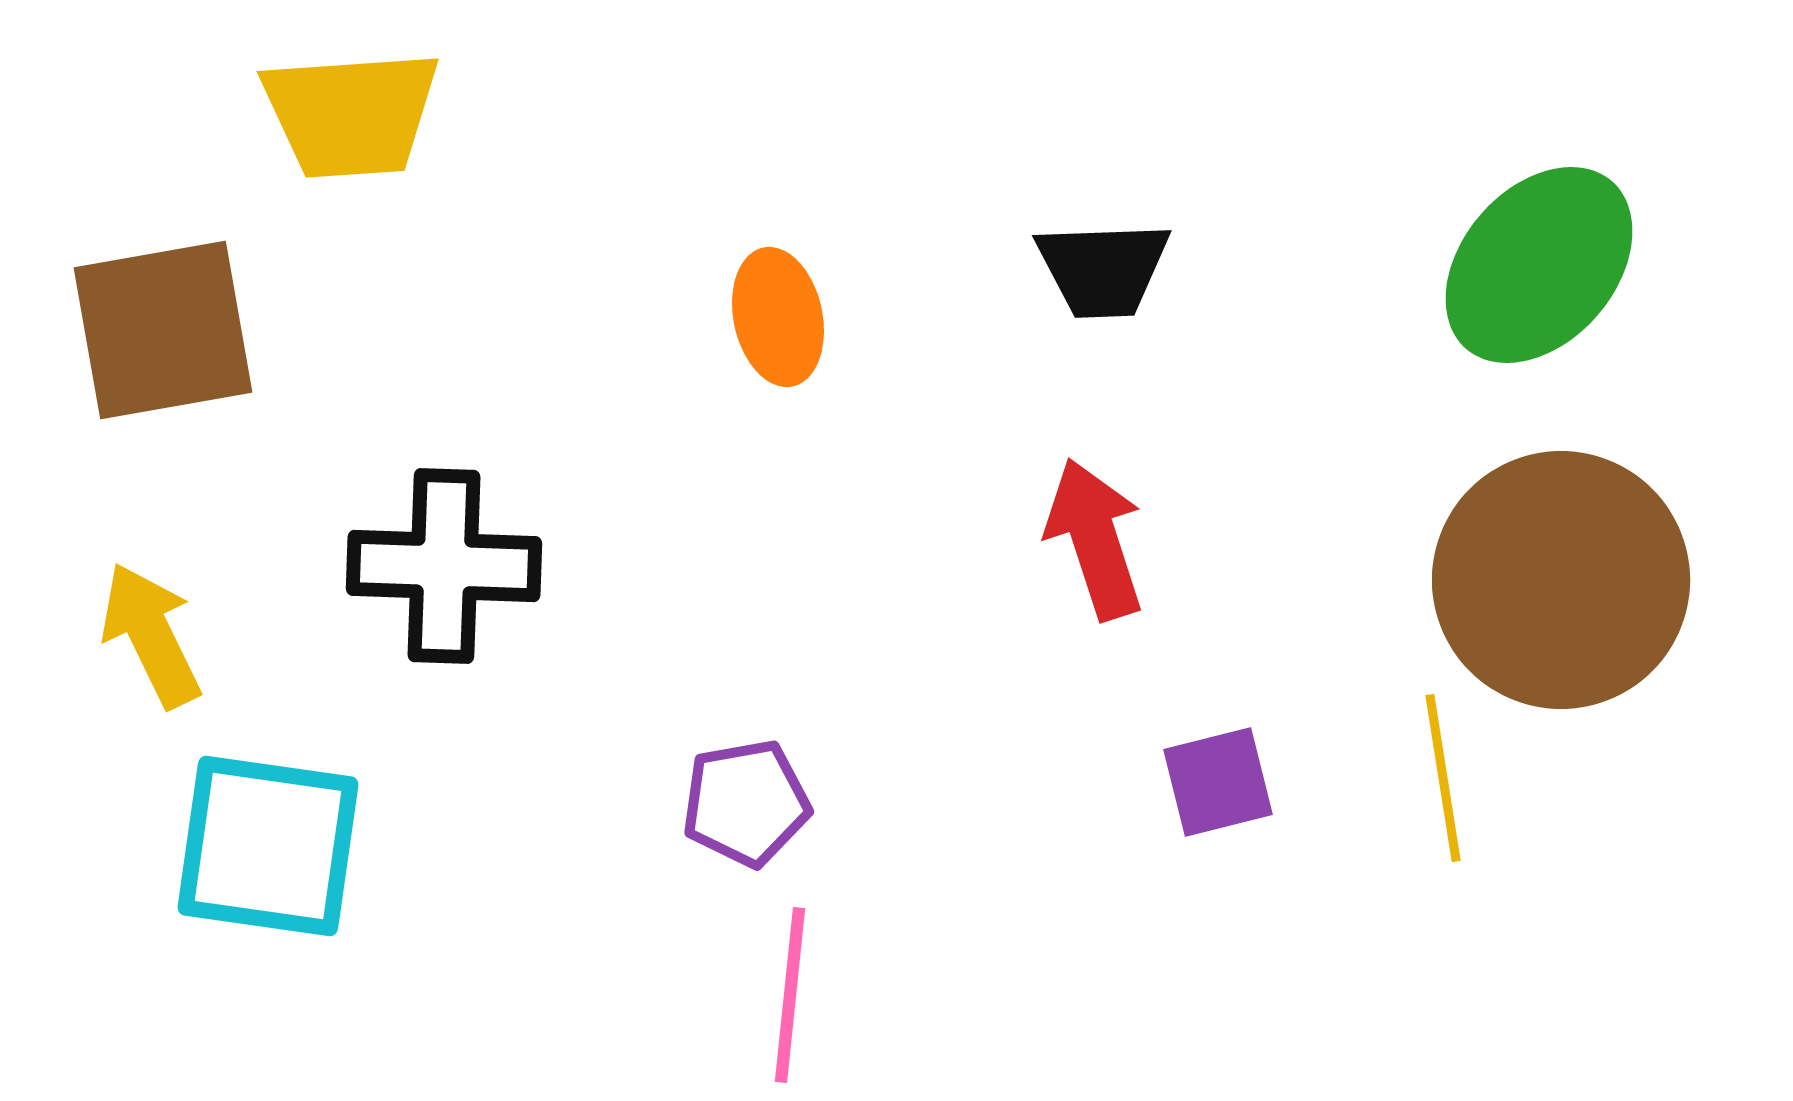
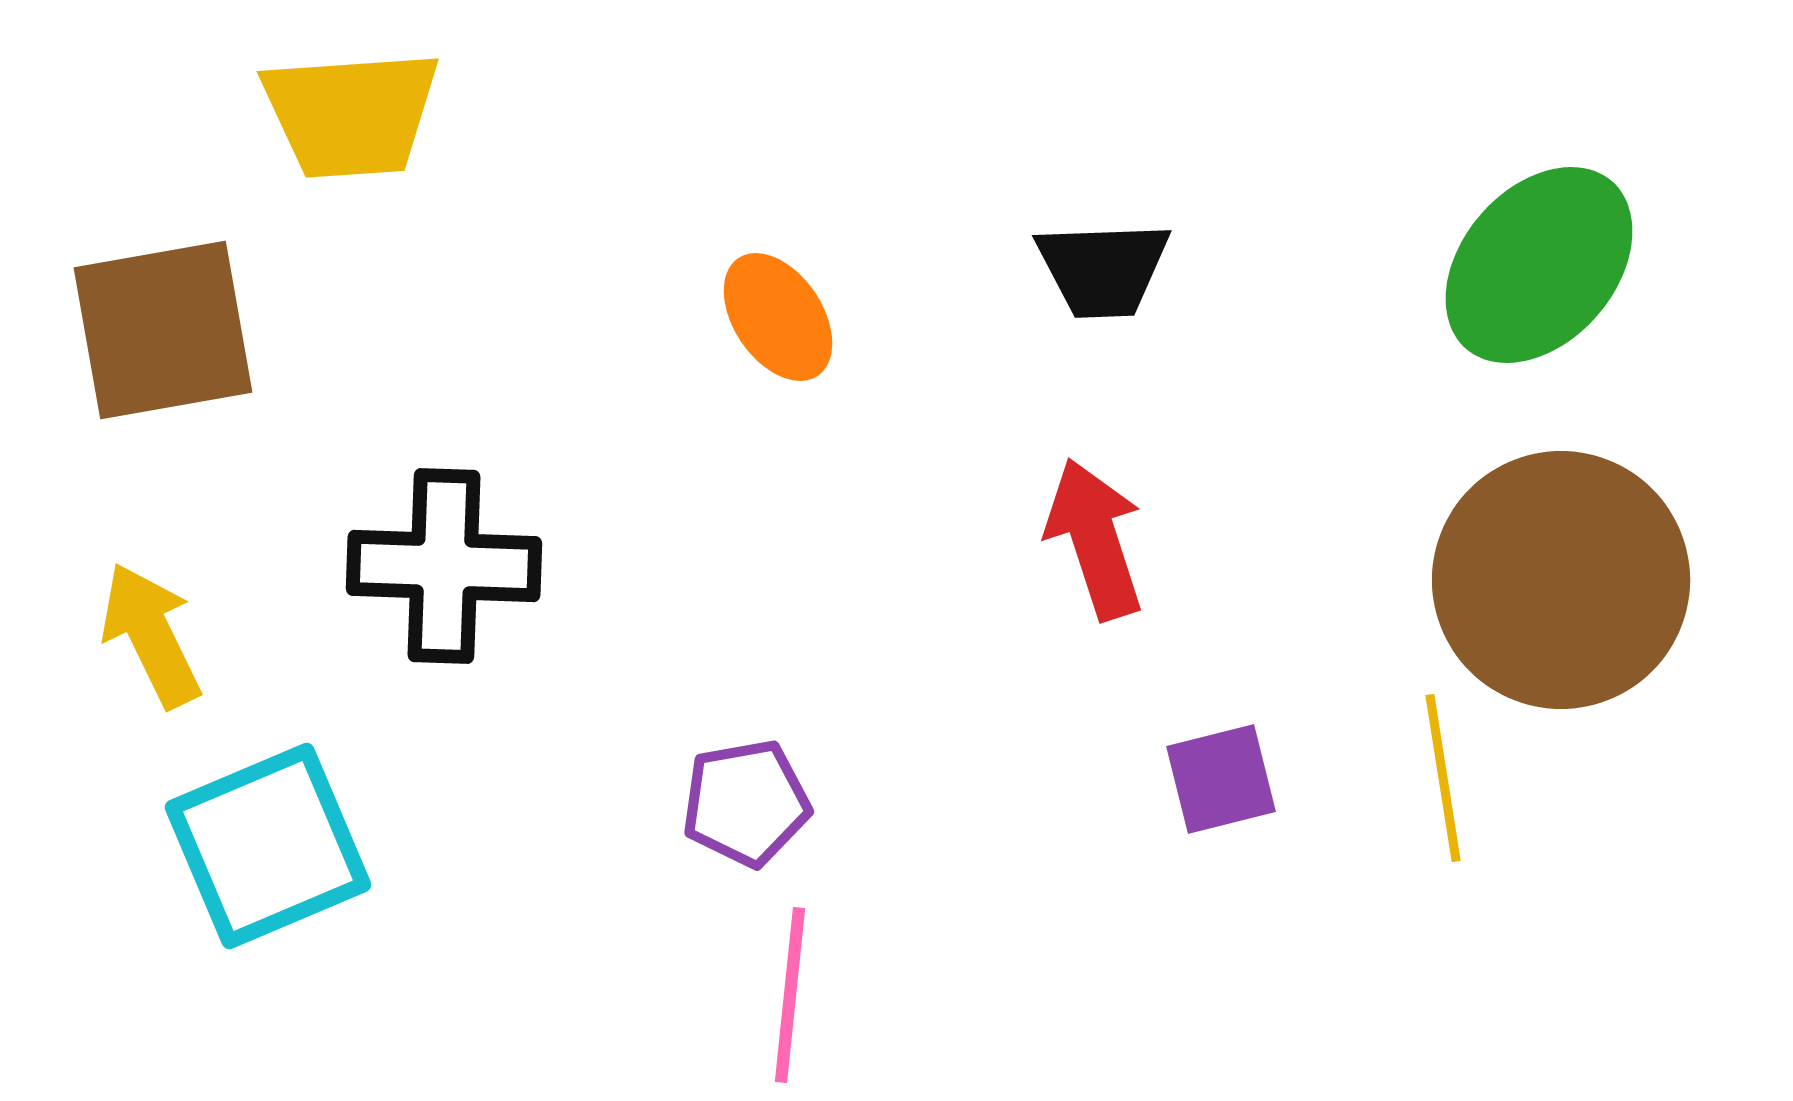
orange ellipse: rotated 22 degrees counterclockwise
purple square: moved 3 px right, 3 px up
cyan square: rotated 31 degrees counterclockwise
